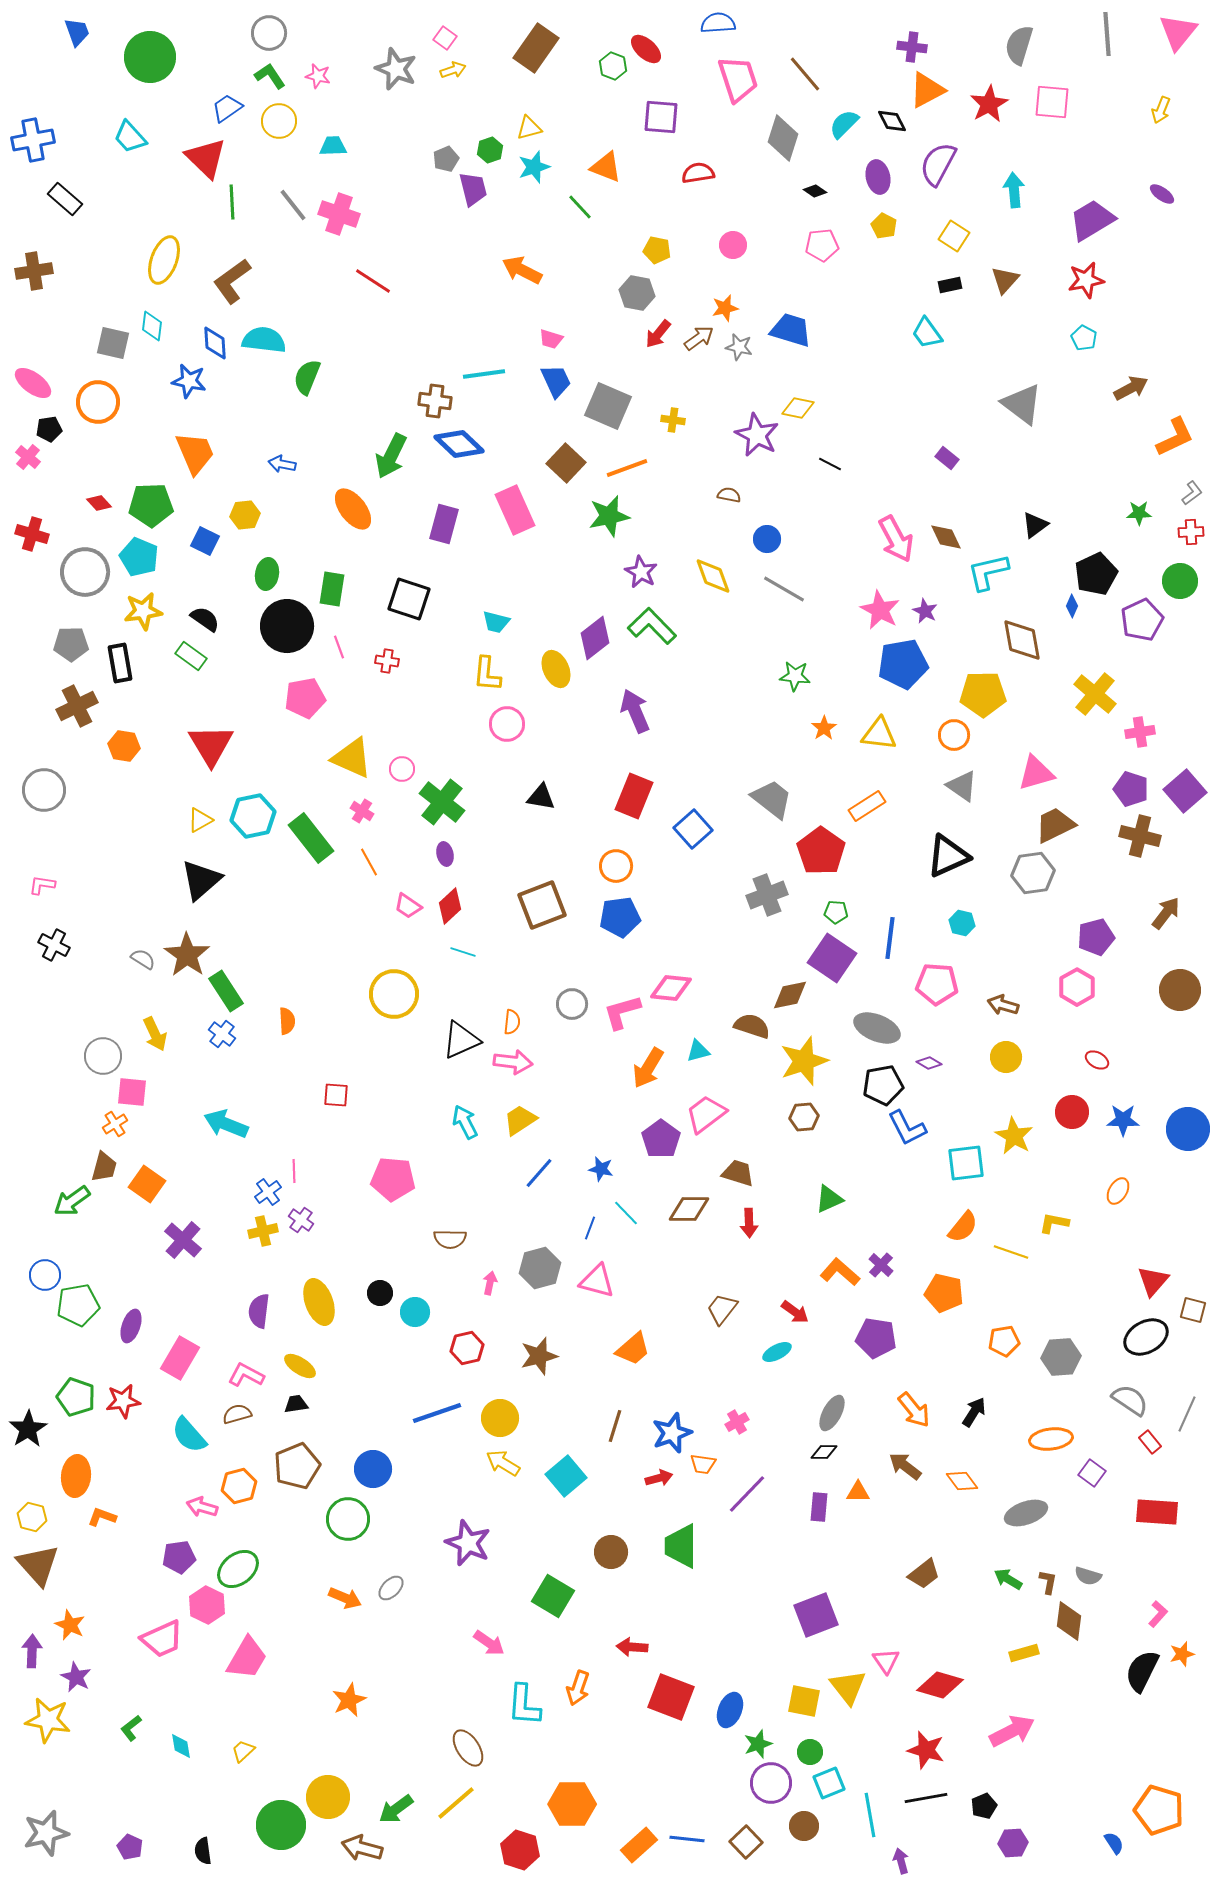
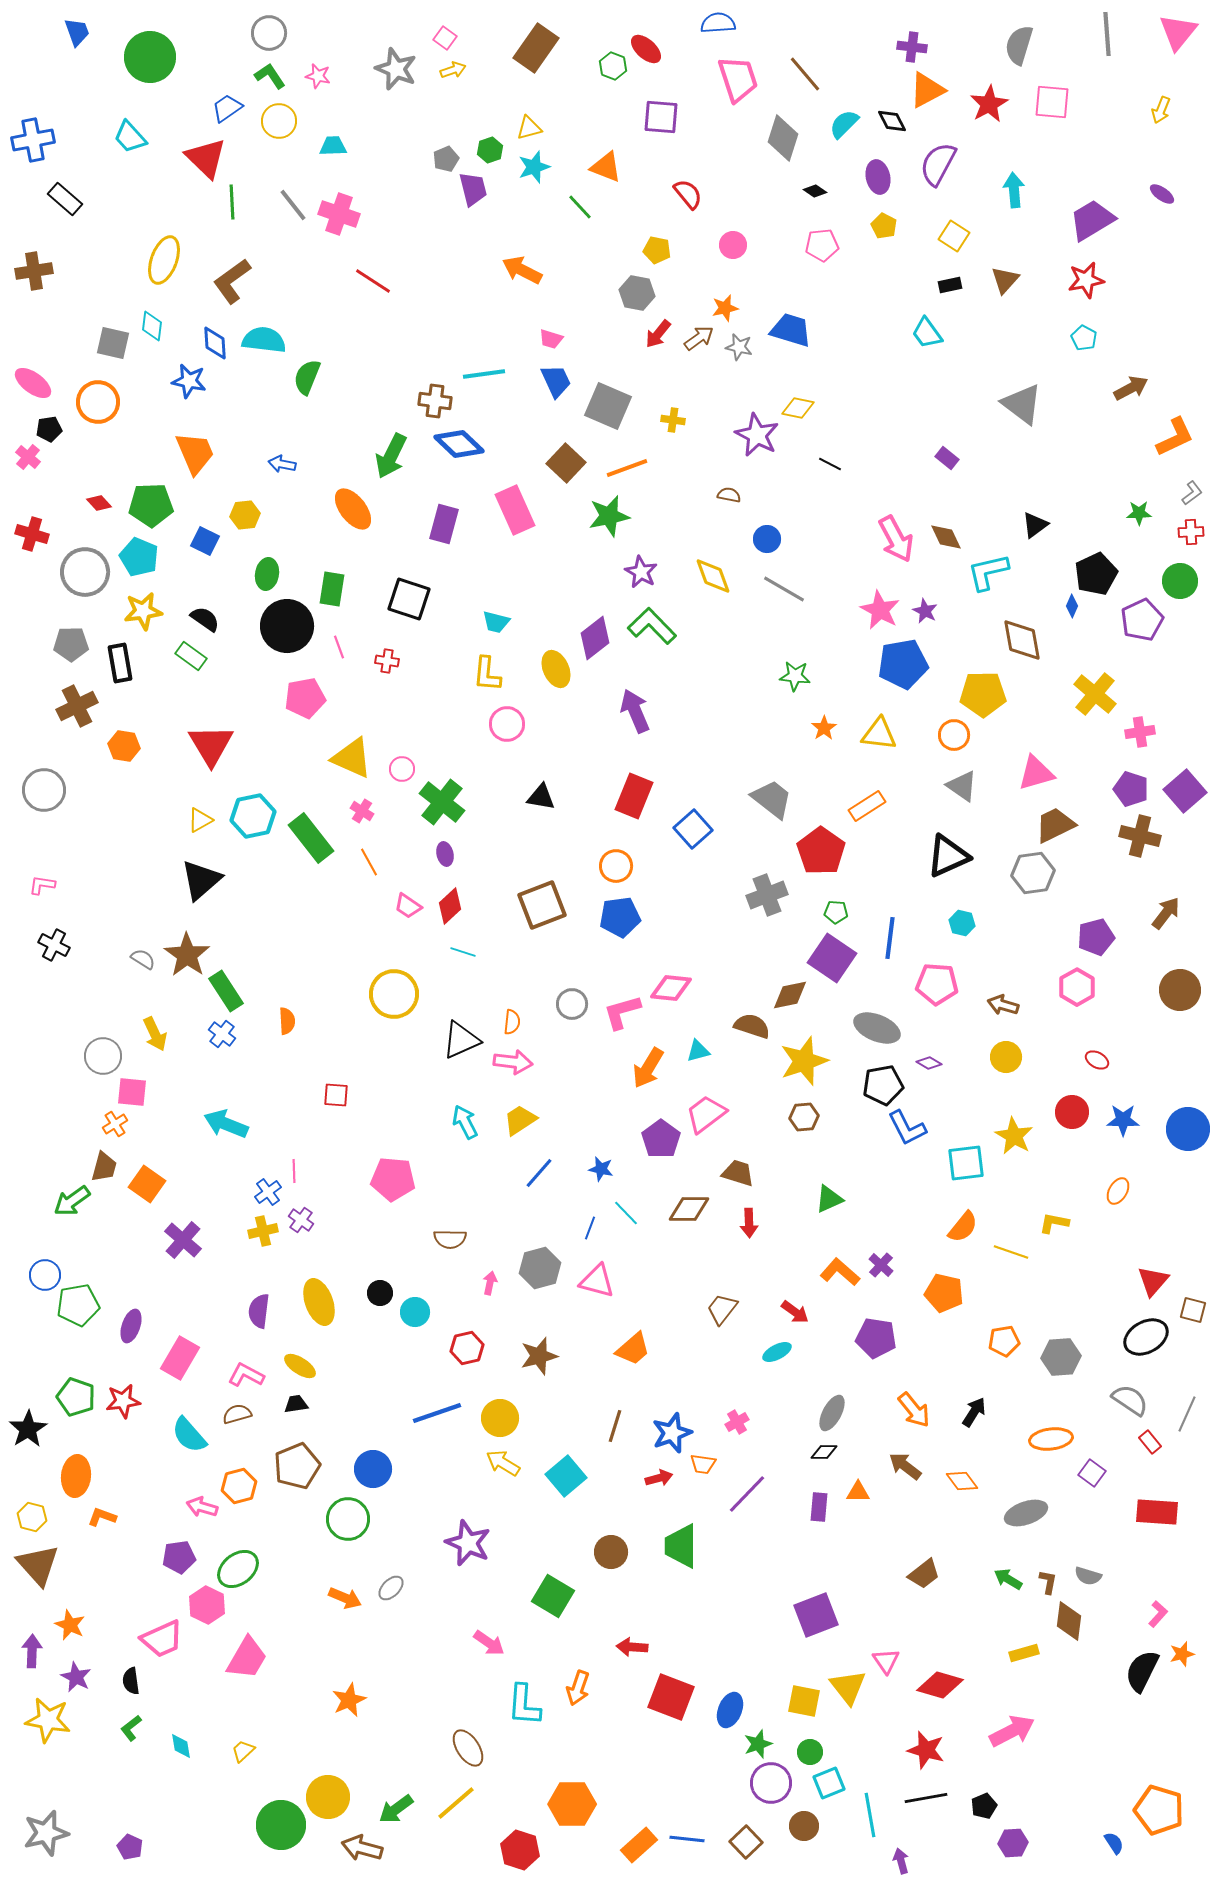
red semicircle at (698, 173): moved 10 px left, 21 px down; rotated 60 degrees clockwise
black semicircle at (203, 1851): moved 72 px left, 170 px up
